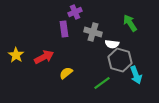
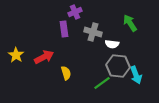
gray hexagon: moved 2 px left, 6 px down; rotated 10 degrees counterclockwise
yellow semicircle: rotated 112 degrees clockwise
